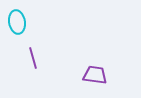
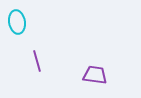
purple line: moved 4 px right, 3 px down
